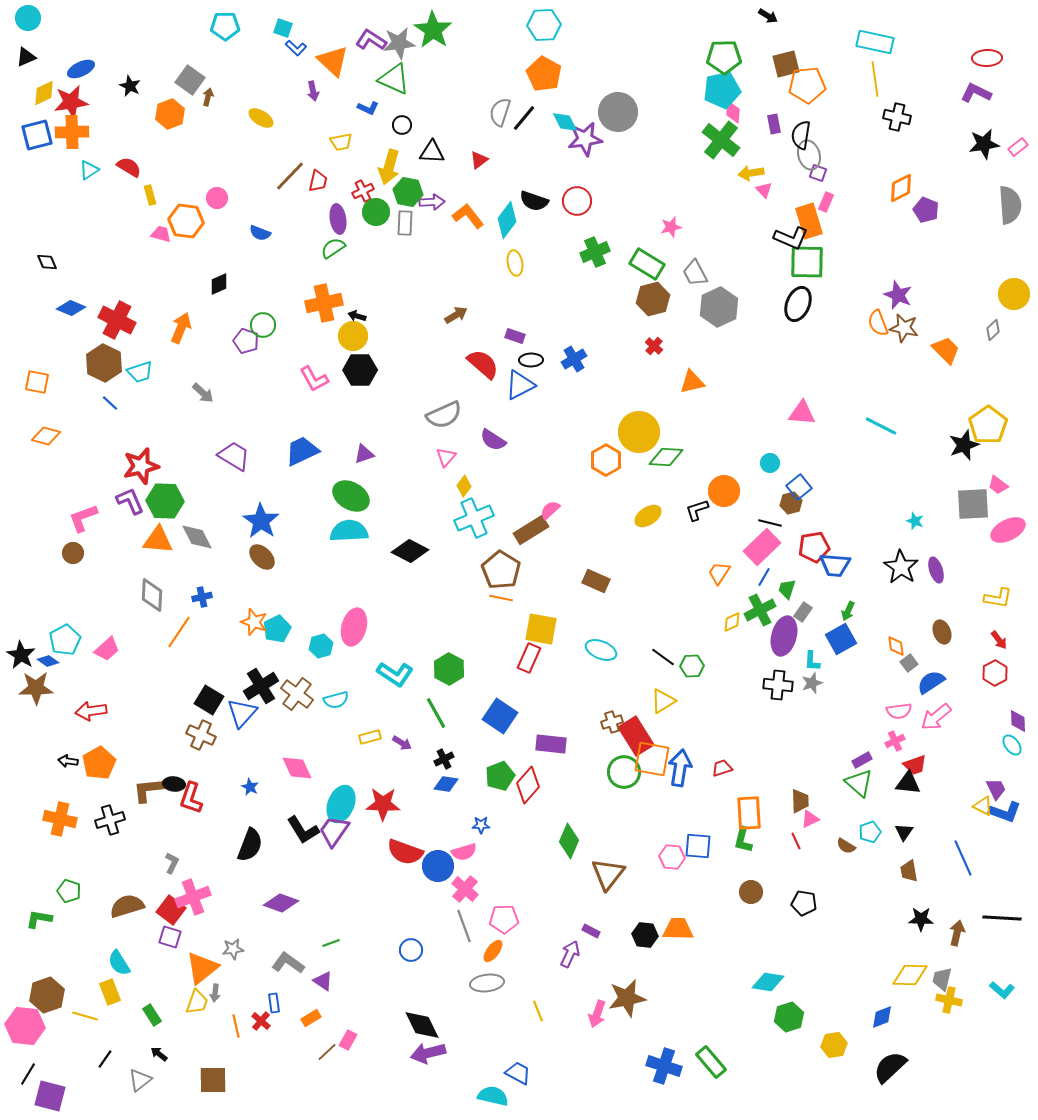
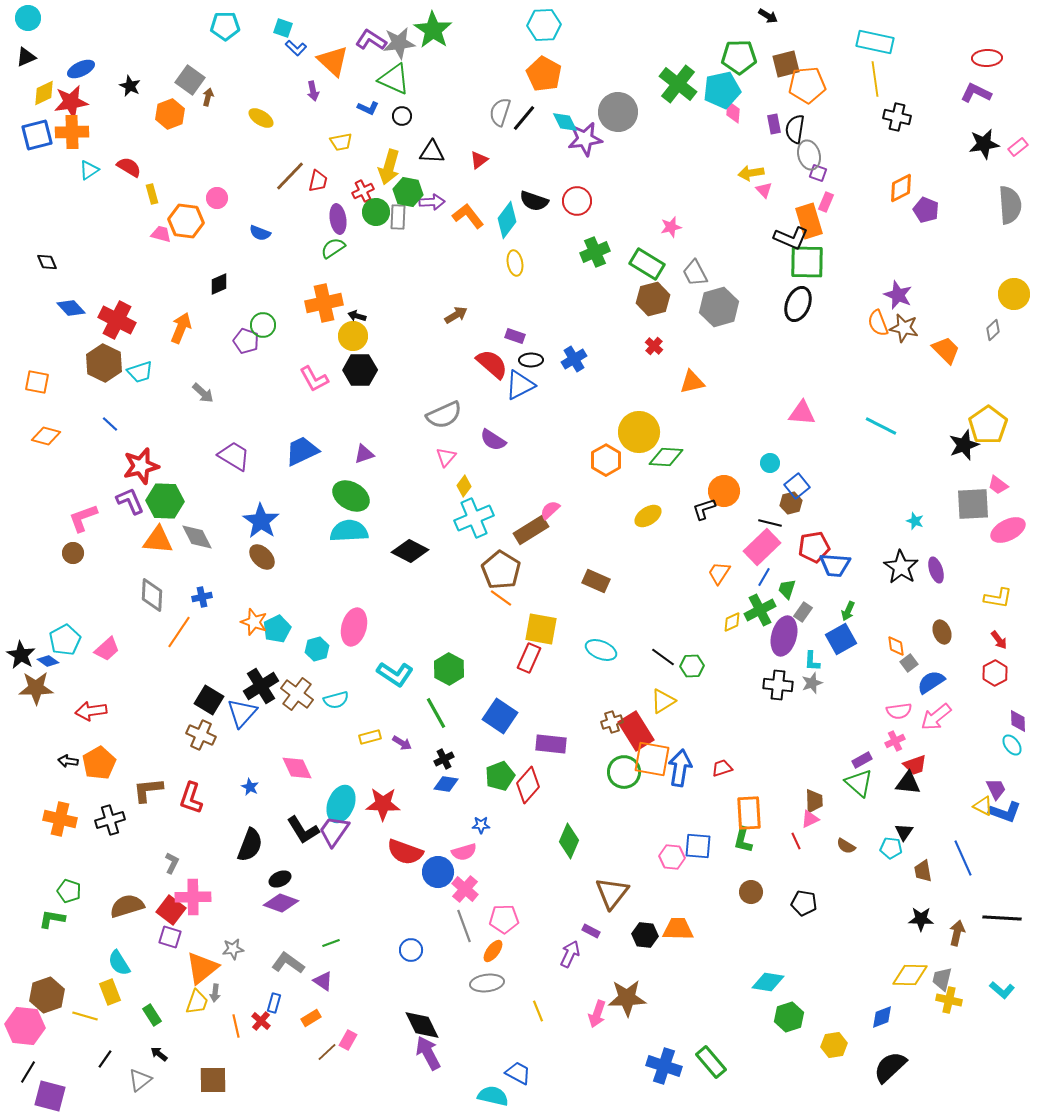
green pentagon at (724, 57): moved 15 px right
black circle at (402, 125): moved 9 px up
black semicircle at (801, 135): moved 6 px left, 6 px up
green cross at (721, 140): moved 43 px left, 56 px up
yellow rectangle at (150, 195): moved 2 px right, 1 px up
gray rectangle at (405, 223): moved 7 px left, 6 px up
gray hexagon at (719, 307): rotated 9 degrees clockwise
blue diamond at (71, 308): rotated 24 degrees clockwise
red semicircle at (483, 364): moved 9 px right
blue line at (110, 403): moved 21 px down
blue square at (799, 487): moved 2 px left, 1 px up
black L-shape at (697, 510): moved 7 px right, 1 px up
orange line at (501, 598): rotated 25 degrees clockwise
cyan hexagon at (321, 646): moved 4 px left, 3 px down
red rectangle at (636, 736): moved 5 px up
black ellipse at (174, 784): moved 106 px right, 95 px down; rotated 30 degrees counterclockwise
brown trapezoid at (800, 801): moved 14 px right
cyan pentagon at (870, 832): moved 21 px right, 16 px down; rotated 25 degrees clockwise
blue circle at (438, 866): moved 6 px down
brown trapezoid at (909, 871): moved 14 px right
brown triangle at (608, 874): moved 4 px right, 19 px down
pink cross at (193, 897): rotated 20 degrees clockwise
green L-shape at (39, 919): moved 13 px right
brown star at (627, 998): rotated 9 degrees clockwise
blue rectangle at (274, 1003): rotated 24 degrees clockwise
purple arrow at (428, 1053): rotated 76 degrees clockwise
black line at (28, 1074): moved 2 px up
